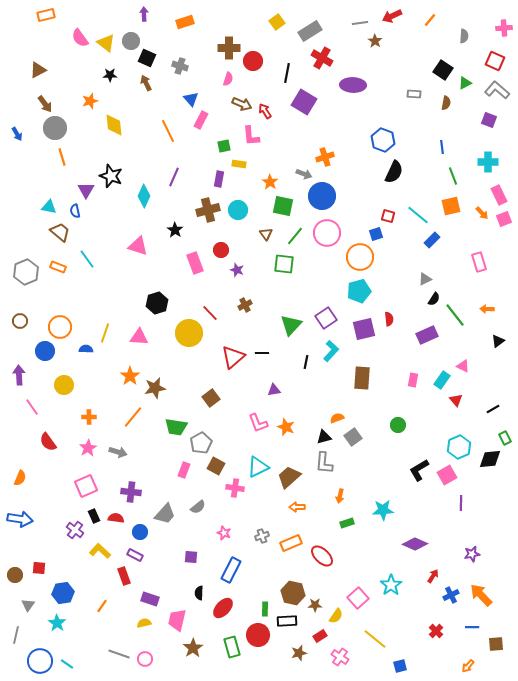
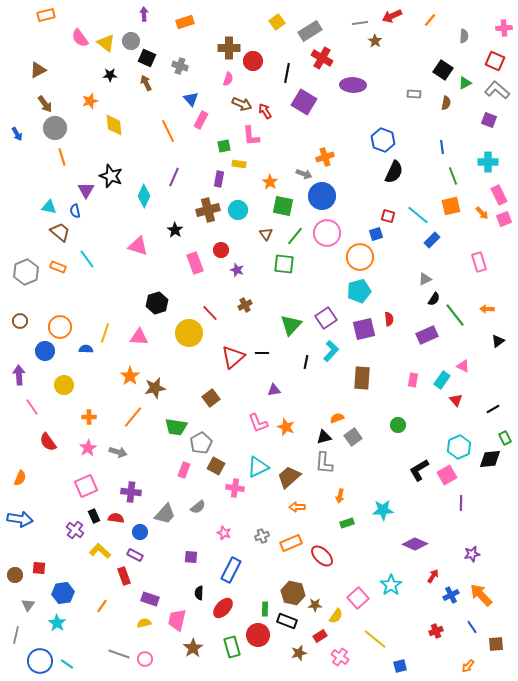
black rectangle at (287, 621): rotated 24 degrees clockwise
blue line at (472, 627): rotated 56 degrees clockwise
red cross at (436, 631): rotated 24 degrees clockwise
